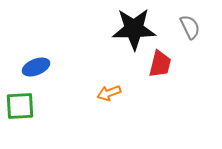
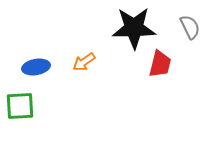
black star: moved 1 px up
blue ellipse: rotated 12 degrees clockwise
orange arrow: moved 25 px left, 31 px up; rotated 15 degrees counterclockwise
